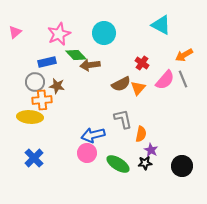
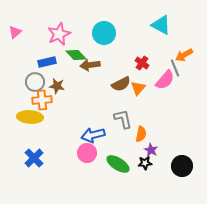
gray line: moved 8 px left, 11 px up
